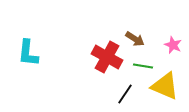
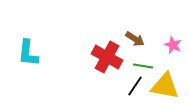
yellow triangle: rotated 12 degrees counterclockwise
black line: moved 10 px right, 8 px up
